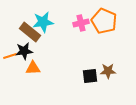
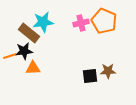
brown rectangle: moved 1 px left, 1 px down
